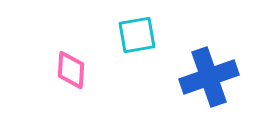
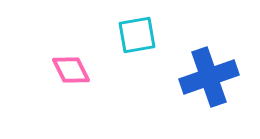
pink diamond: rotated 30 degrees counterclockwise
